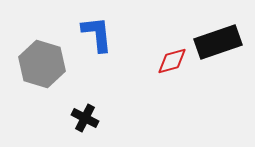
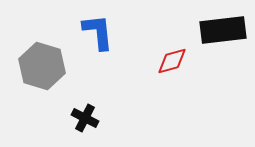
blue L-shape: moved 1 px right, 2 px up
black rectangle: moved 5 px right, 12 px up; rotated 12 degrees clockwise
gray hexagon: moved 2 px down
